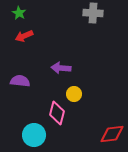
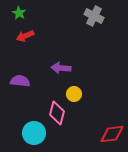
gray cross: moved 1 px right, 3 px down; rotated 24 degrees clockwise
red arrow: moved 1 px right
cyan circle: moved 2 px up
